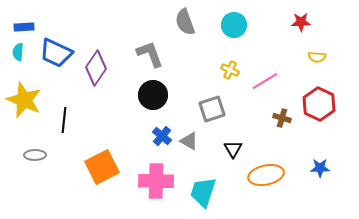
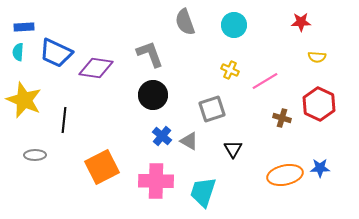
purple diamond: rotated 64 degrees clockwise
orange ellipse: moved 19 px right
